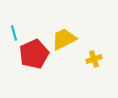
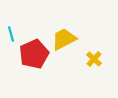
cyan line: moved 3 px left, 1 px down
yellow cross: rotated 28 degrees counterclockwise
